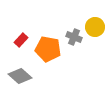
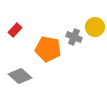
red rectangle: moved 6 px left, 10 px up
